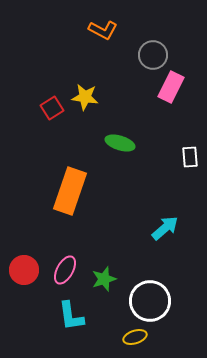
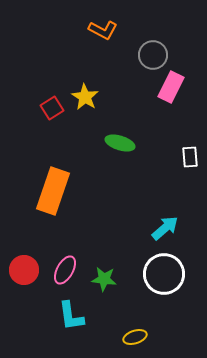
yellow star: rotated 24 degrees clockwise
orange rectangle: moved 17 px left
green star: rotated 25 degrees clockwise
white circle: moved 14 px right, 27 px up
